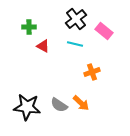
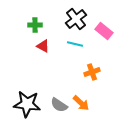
green cross: moved 6 px right, 2 px up
black star: moved 3 px up
